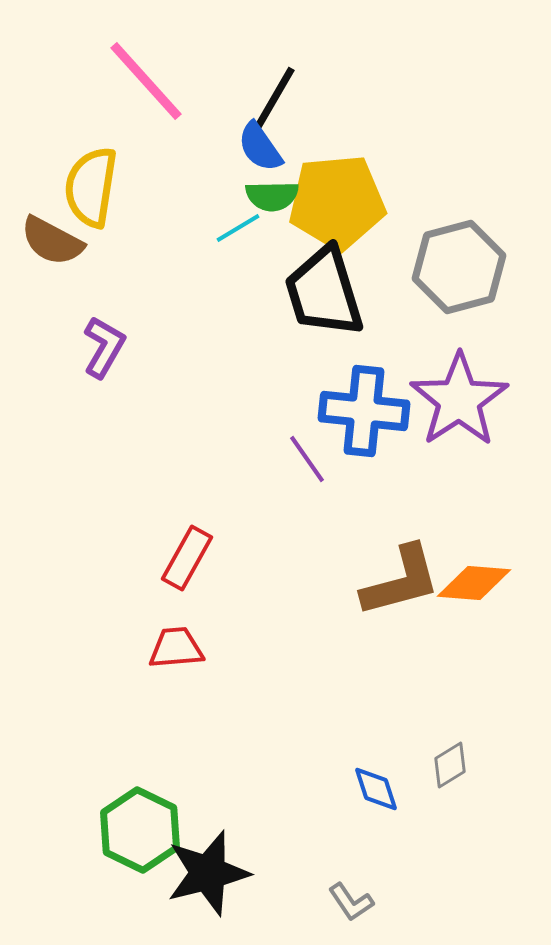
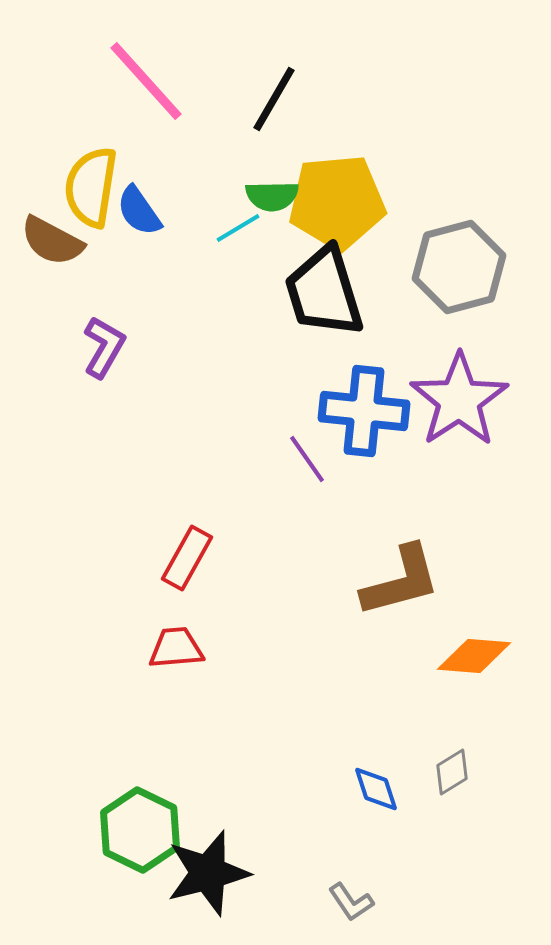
blue semicircle: moved 121 px left, 64 px down
orange diamond: moved 73 px down
gray diamond: moved 2 px right, 7 px down
